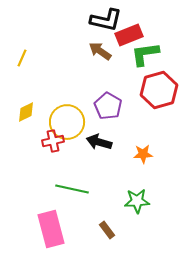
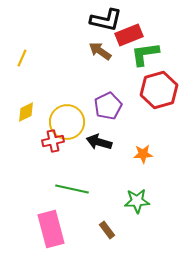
purple pentagon: rotated 16 degrees clockwise
